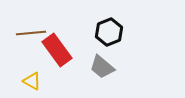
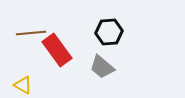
black hexagon: rotated 16 degrees clockwise
yellow triangle: moved 9 px left, 4 px down
